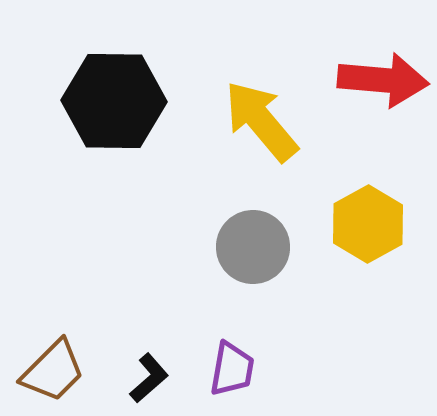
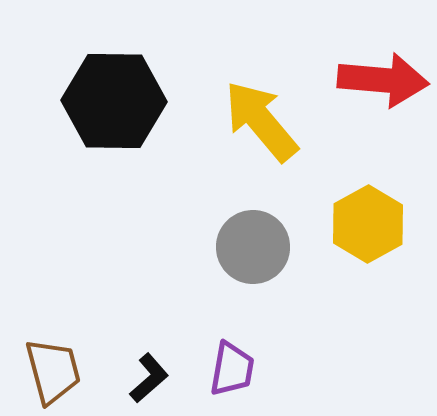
brown trapezoid: rotated 60 degrees counterclockwise
